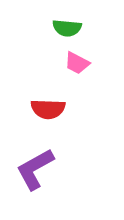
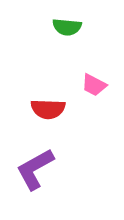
green semicircle: moved 1 px up
pink trapezoid: moved 17 px right, 22 px down
